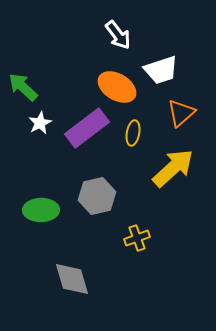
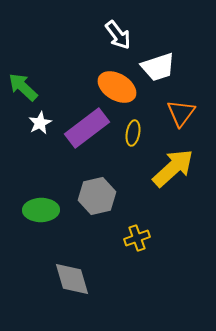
white trapezoid: moved 3 px left, 3 px up
orange triangle: rotated 12 degrees counterclockwise
